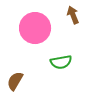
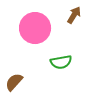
brown arrow: moved 1 px right; rotated 54 degrees clockwise
brown semicircle: moved 1 px left, 1 px down; rotated 12 degrees clockwise
